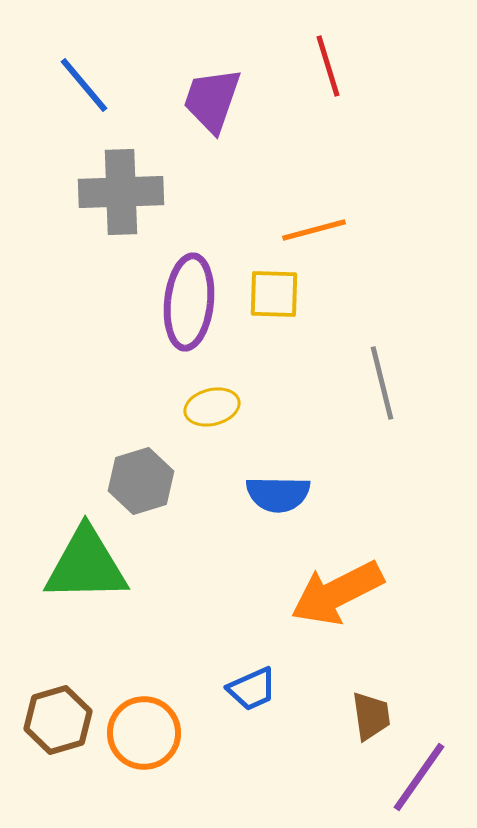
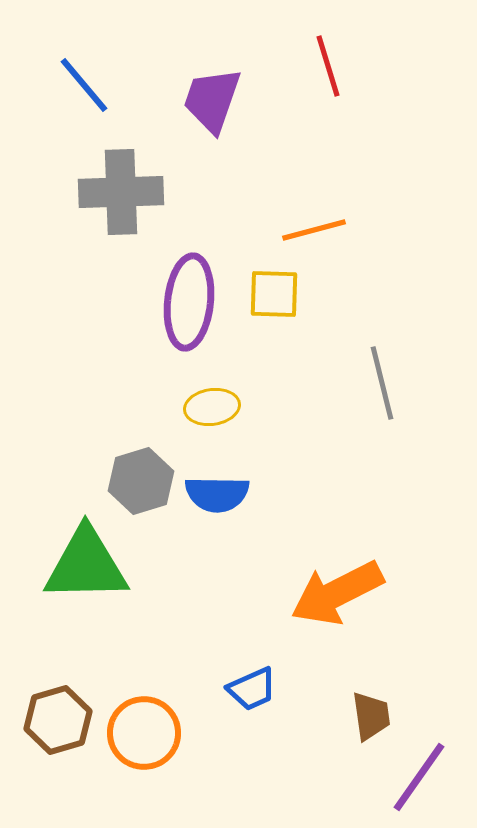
yellow ellipse: rotated 6 degrees clockwise
blue semicircle: moved 61 px left
